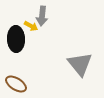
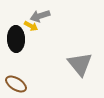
gray arrow: moved 2 px left; rotated 66 degrees clockwise
